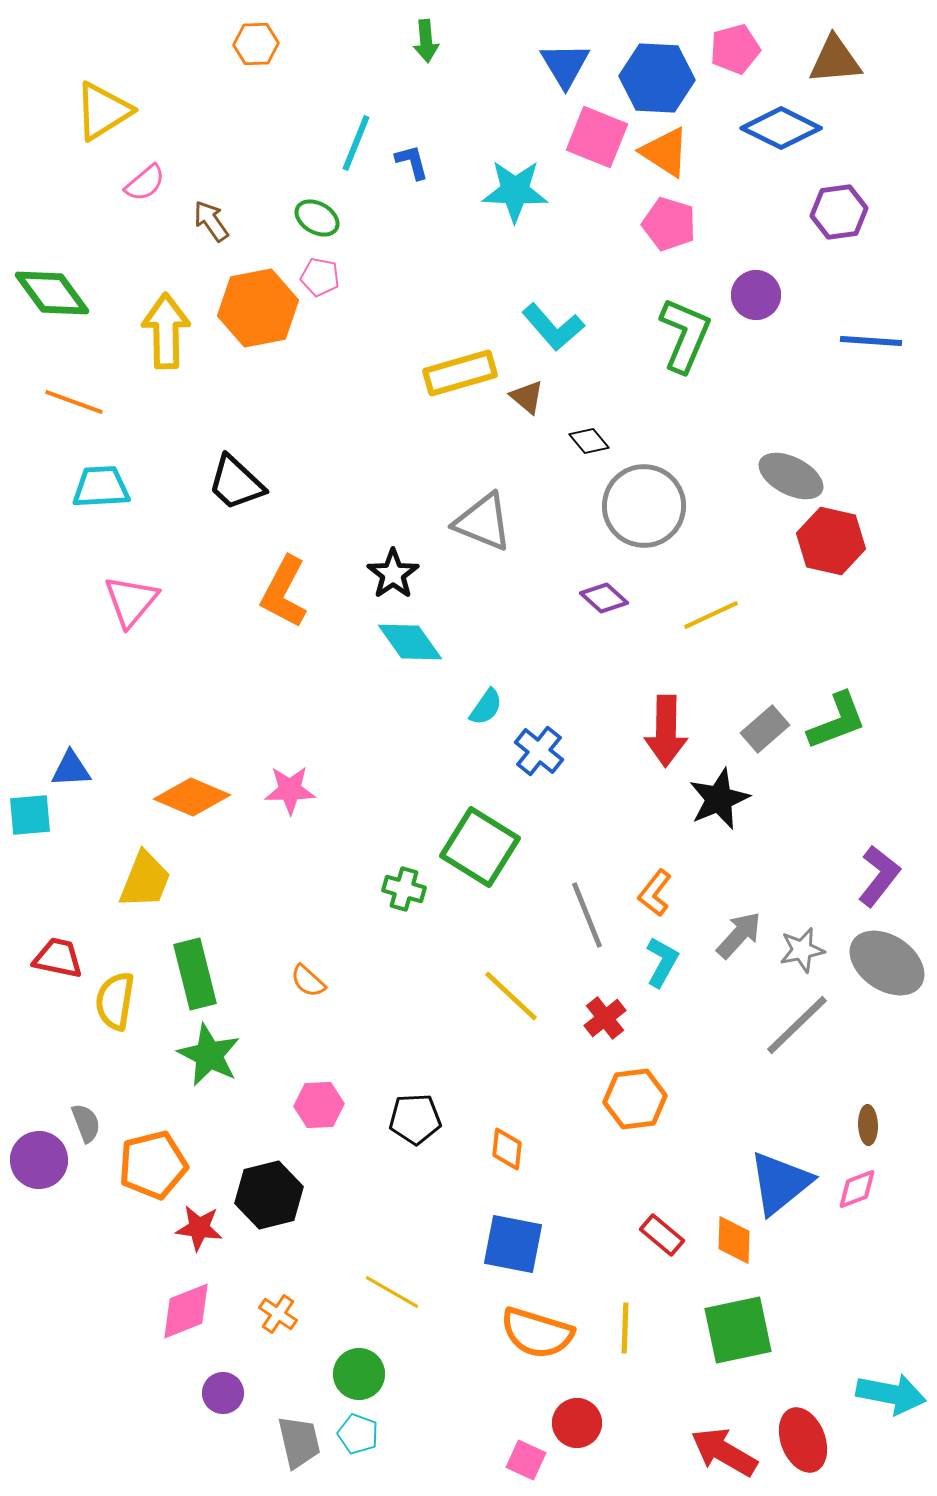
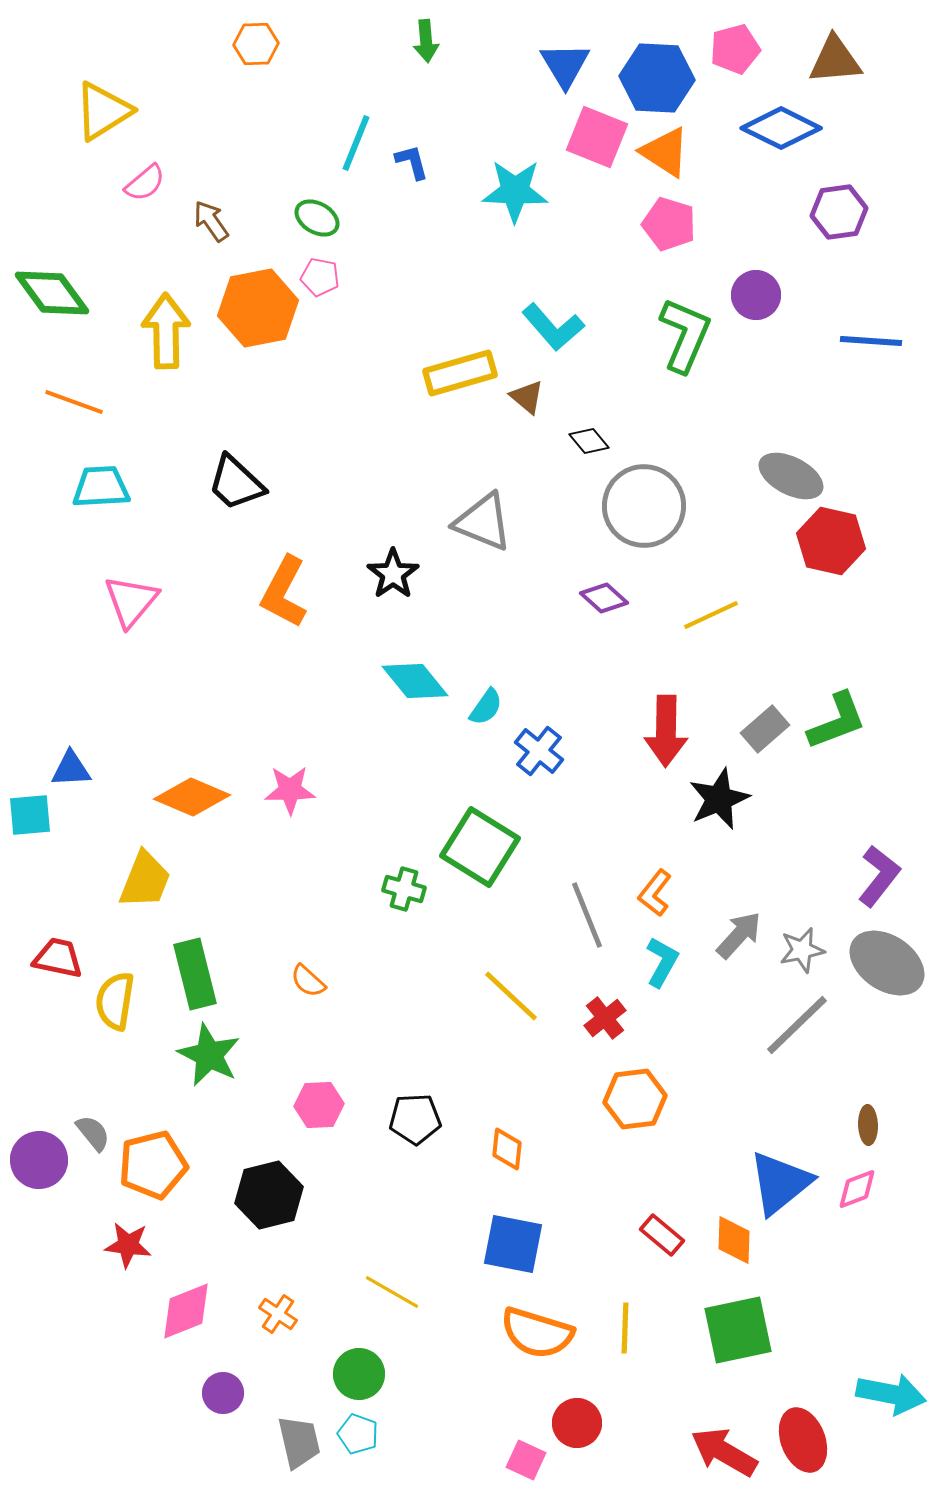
cyan diamond at (410, 642): moved 5 px right, 39 px down; rotated 4 degrees counterclockwise
gray semicircle at (86, 1123): moved 7 px right, 10 px down; rotated 18 degrees counterclockwise
red star at (199, 1228): moved 71 px left, 17 px down
